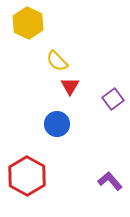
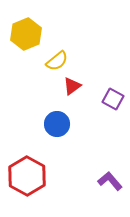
yellow hexagon: moved 2 px left, 11 px down; rotated 12 degrees clockwise
yellow semicircle: rotated 85 degrees counterclockwise
red triangle: moved 2 px right; rotated 24 degrees clockwise
purple square: rotated 25 degrees counterclockwise
